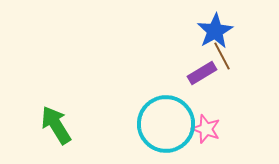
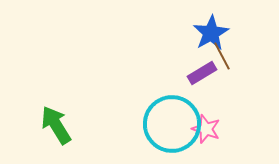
blue star: moved 4 px left, 2 px down
cyan circle: moved 6 px right
